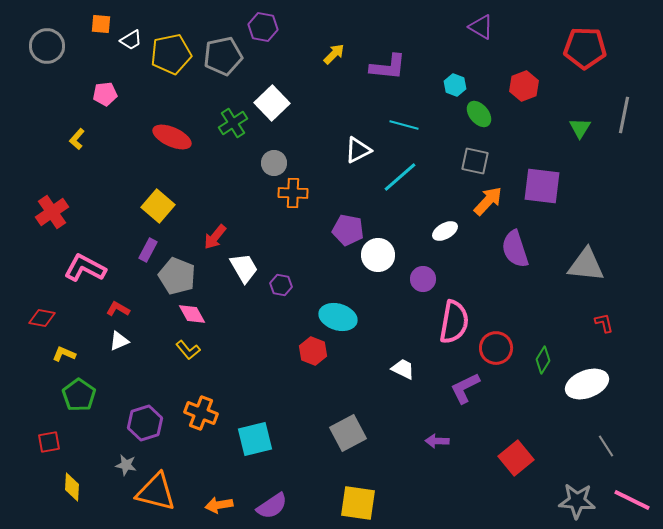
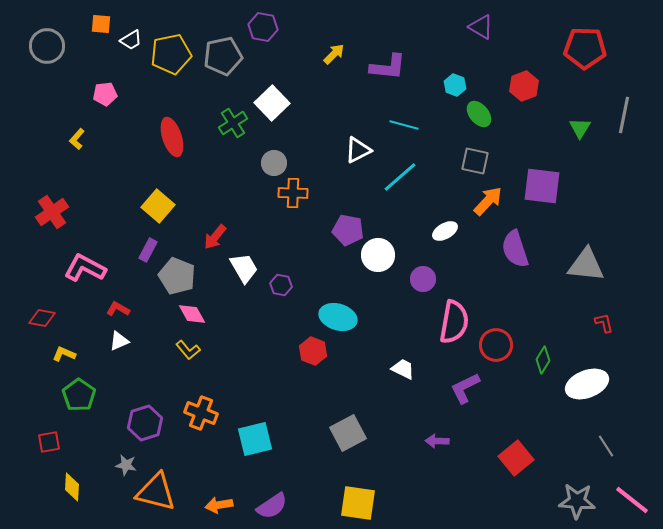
red ellipse at (172, 137): rotated 48 degrees clockwise
red circle at (496, 348): moved 3 px up
pink line at (632, 500): rotated 12 degrees clockwise
